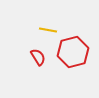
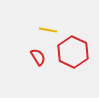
red hexagon: rotated 20 degrees counterclockwise
